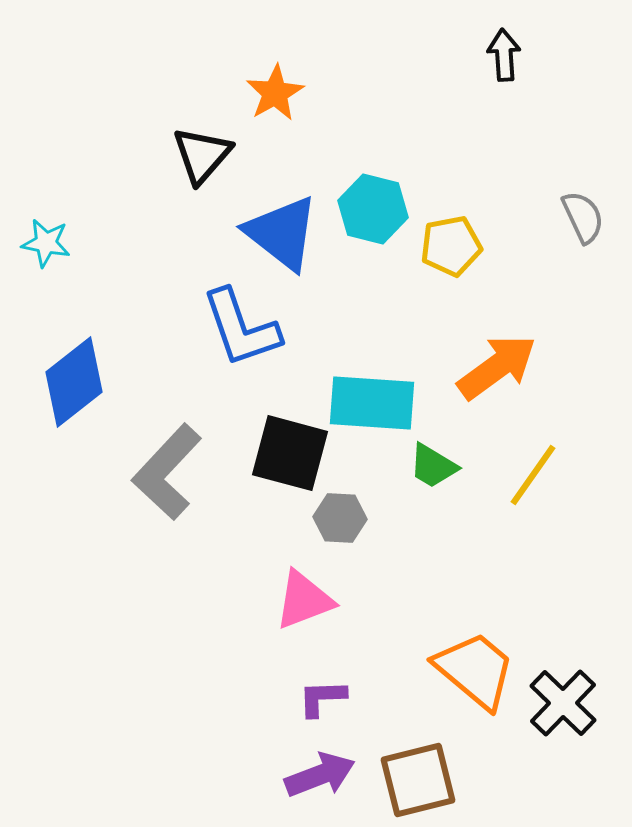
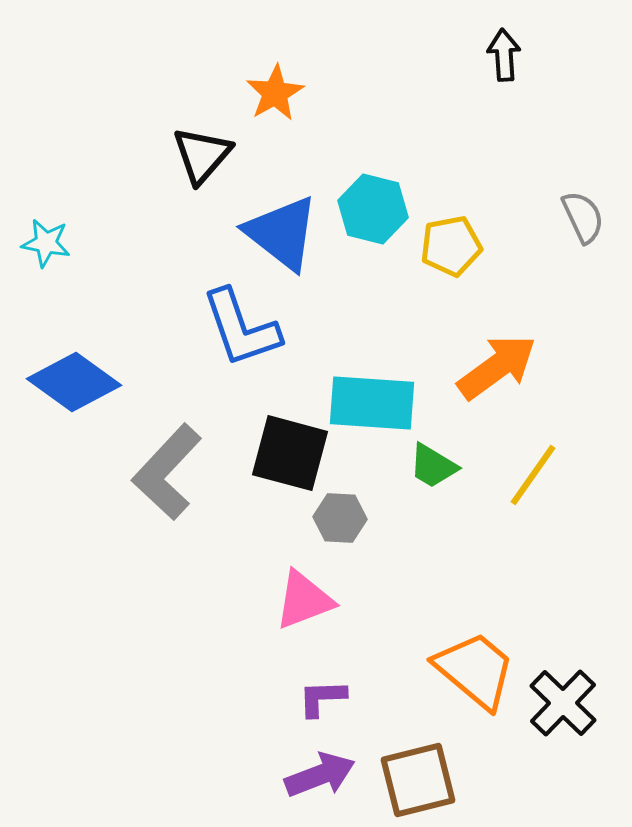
blue diamond: rotated 74 degrees clockwise
